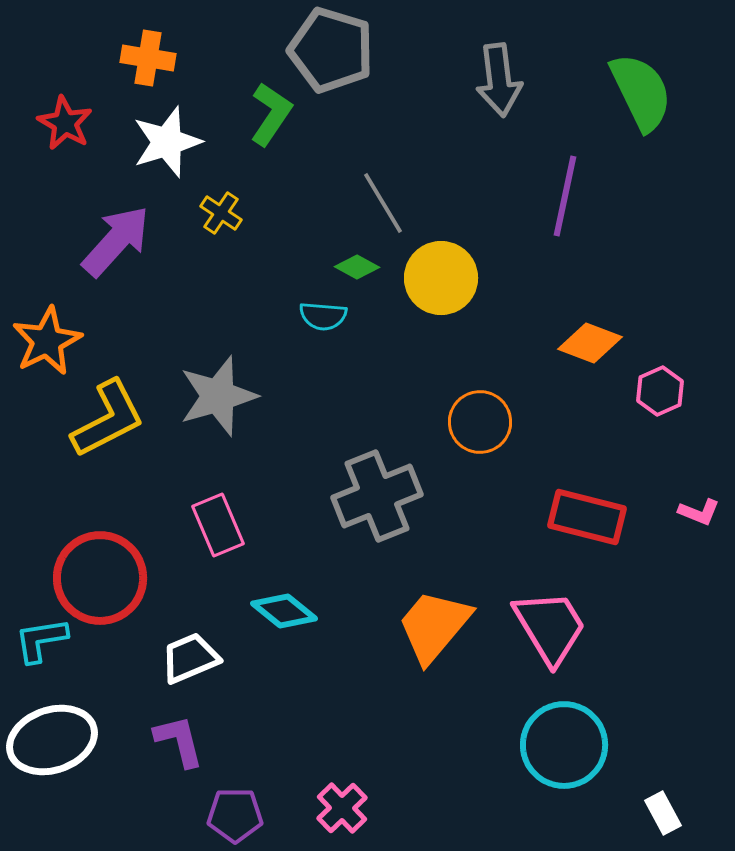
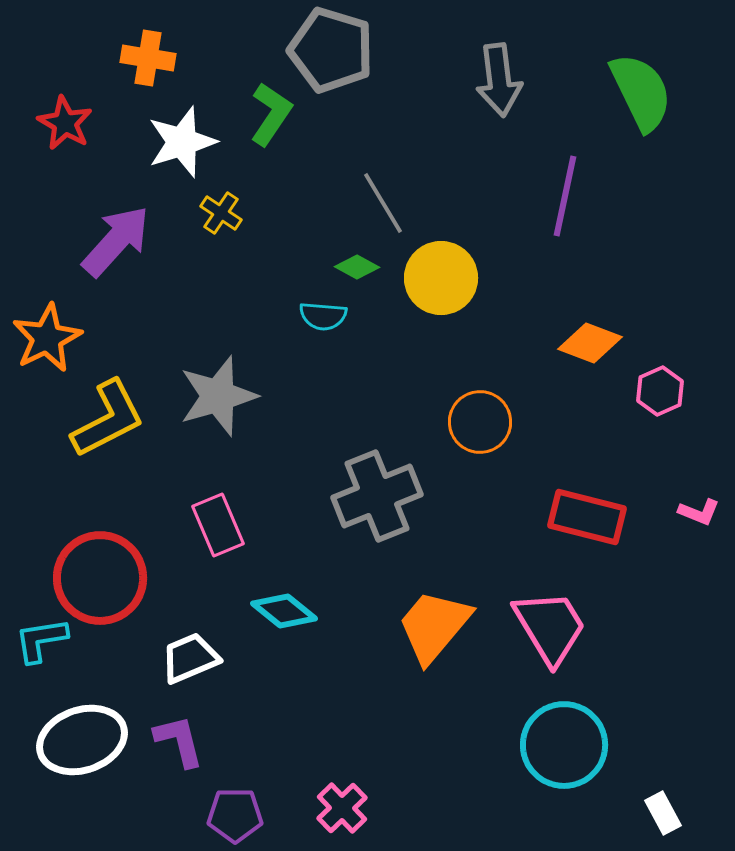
white star: moved 15 px right
orange star: moved 3 px up
white ellipse: moved 30 px right
